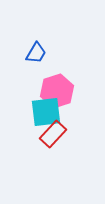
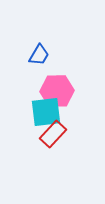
blue trapezoid: moved 3 px right, 2 px down
pink hexagon: rotated 16 degrees clockwise
